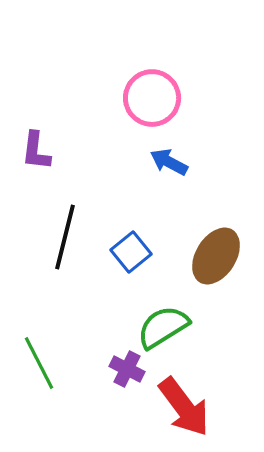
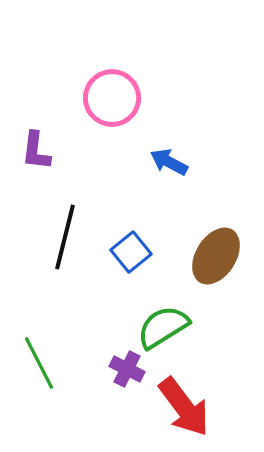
pink circle: moved 40 px left
